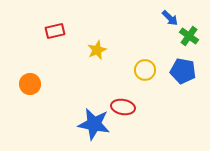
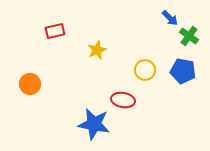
red ellipse: moved 7 px up
